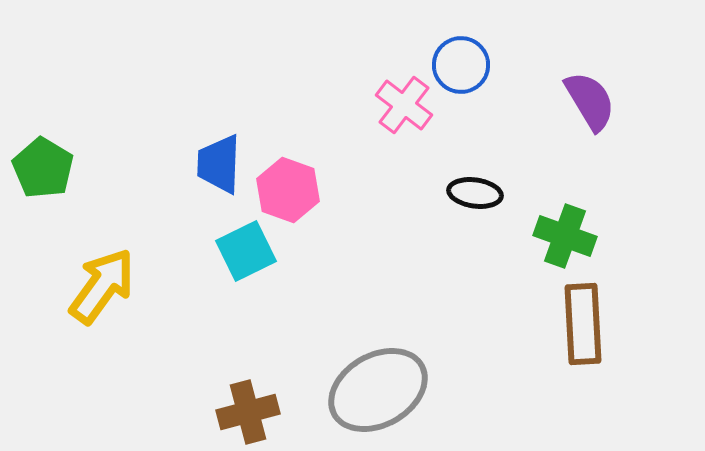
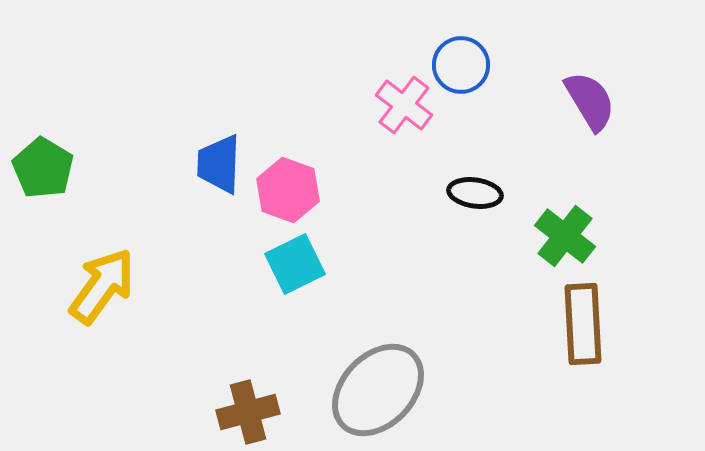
green cross: rotated 18 degrees clockwise
cyan square: moved 49 px right, 13 px down
gray ellipse: rotated 16 degrees counterclockwise
